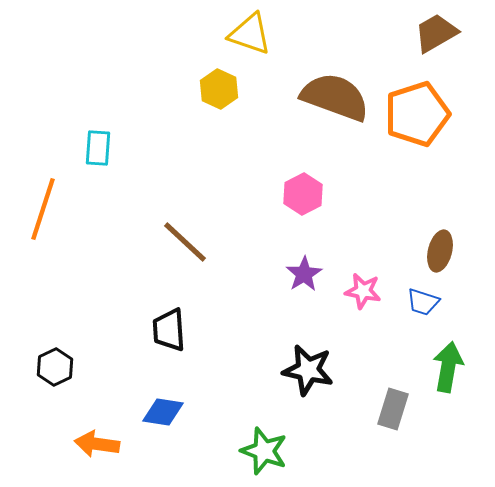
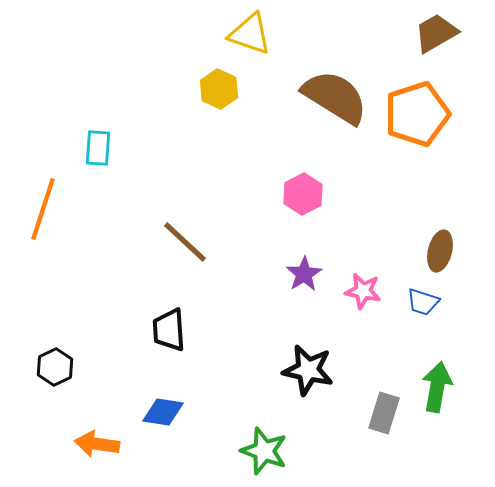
brown semicircle: rotated 12 degrees clockwise
green arrow: moved 11 px left, 20 px down
gray rectangle: moved 9 px left, 4 px down
